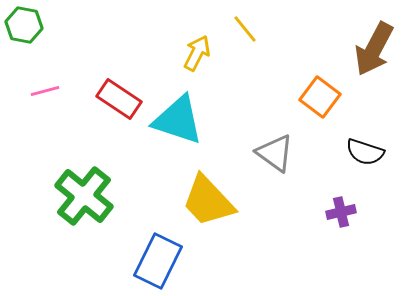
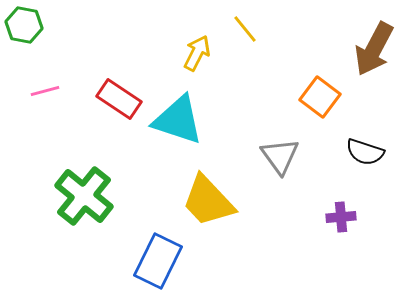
gray triangle: moved 5 px right, 3 px down; rotated 18 degrees clockwise
purple cross: moved 5 px down; rotated 8 degrees clockwise
